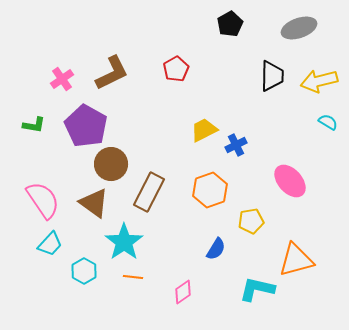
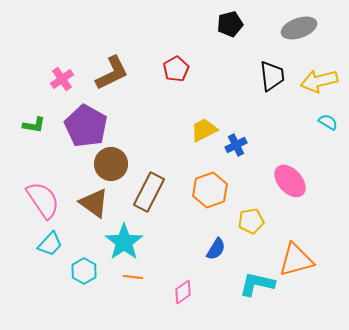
black pentagon: rotated 15 degrees clockwise
black trapezoid: rotated 8 degrees counterclockwise
cyan L-shape: moved 5 px up
